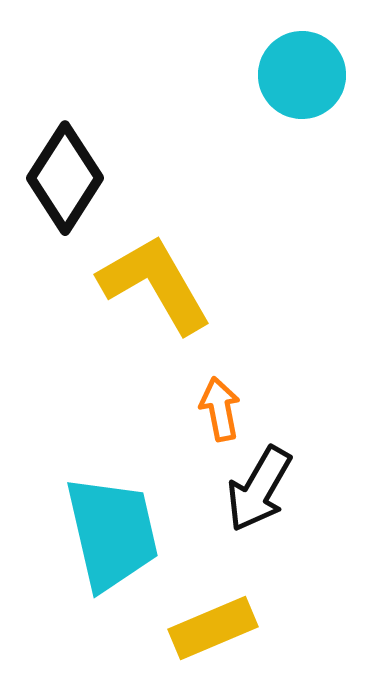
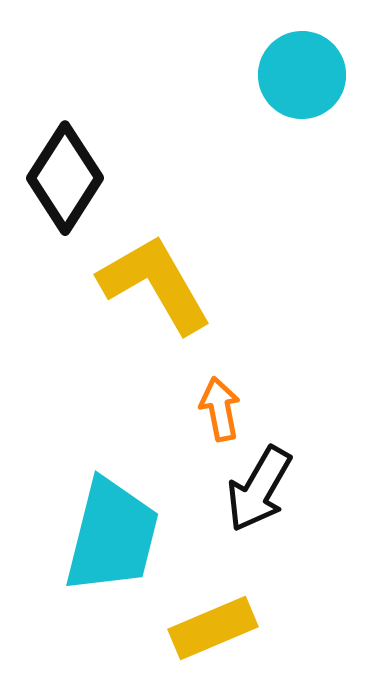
cyan trapezoid: moved 3 px down; rotated 27 degrees clockwise
